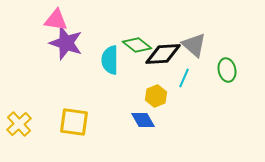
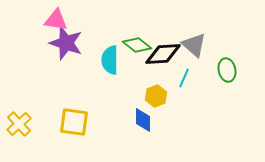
blue diamond: rotated 30 degrees clockwise
